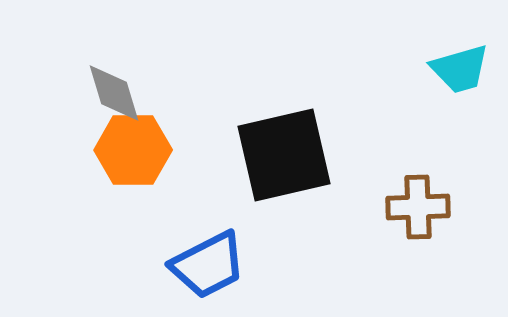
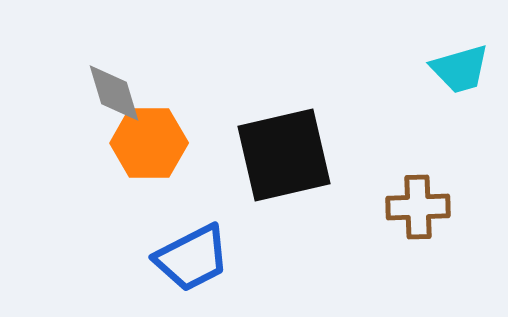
orange hexagon: moved 16 px right, 7 px up
blue trapezoid: moved 16 px left, 7 px up
